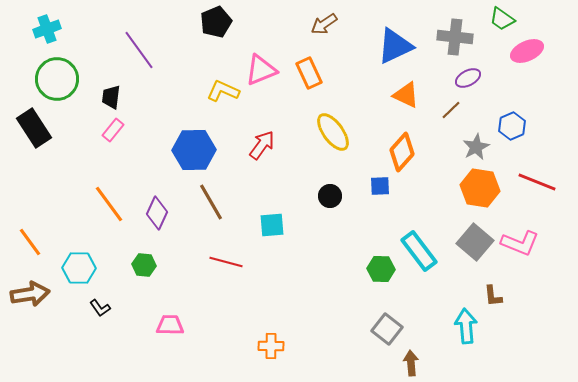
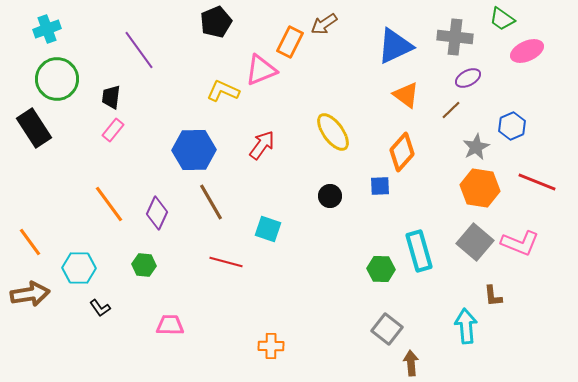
orange rectangle at (309, 73): moved 19 px left, 31 px up; rotated 52 degrees clockwise
orange triangle at (406, 95): rotated 12 degrees clockwise
cyan square at (272, 225): moved 4 px left, 4 px down; rotated 24 degrees clockwise
cyan rectangle at (419, 251): rotated 21 degrees clockwise
